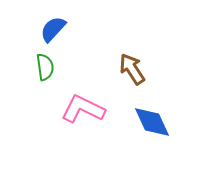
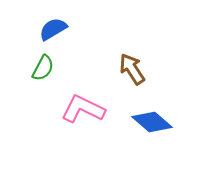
blue semicircle: rotated 16 degrees clockwise
green semicircle: moved 2 px left, 1 px down; rotated 36 degrees clockwise
blue diamond: rotated 24 degrees counterclockwise
